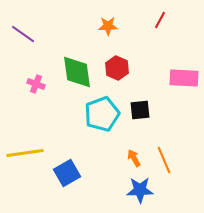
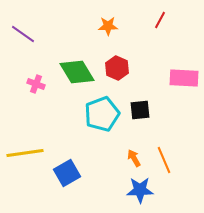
green diamond: rotated 24 degrees counterclockwise
